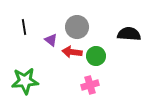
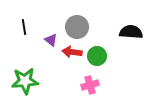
black semicircle: moved 2 px right, 2 px up
green circle: moved 1 px right
